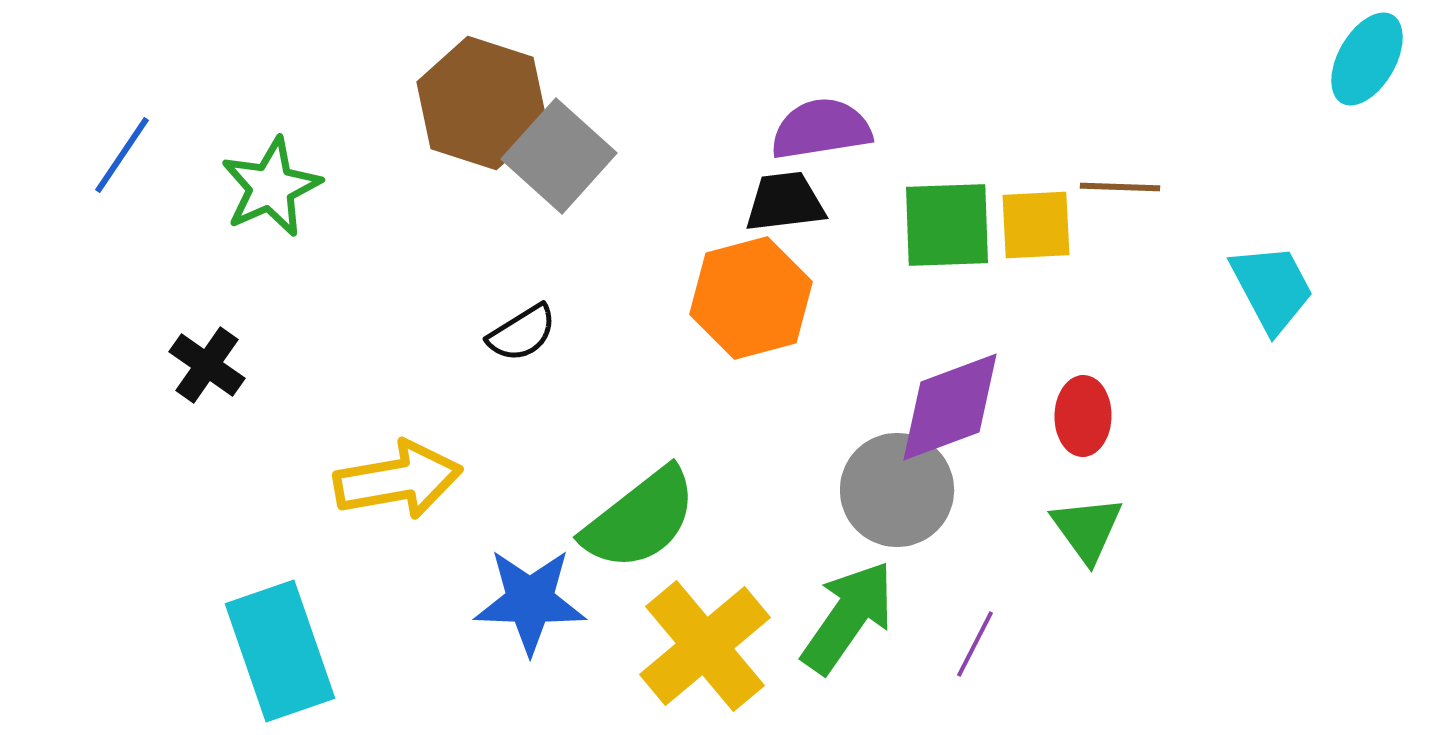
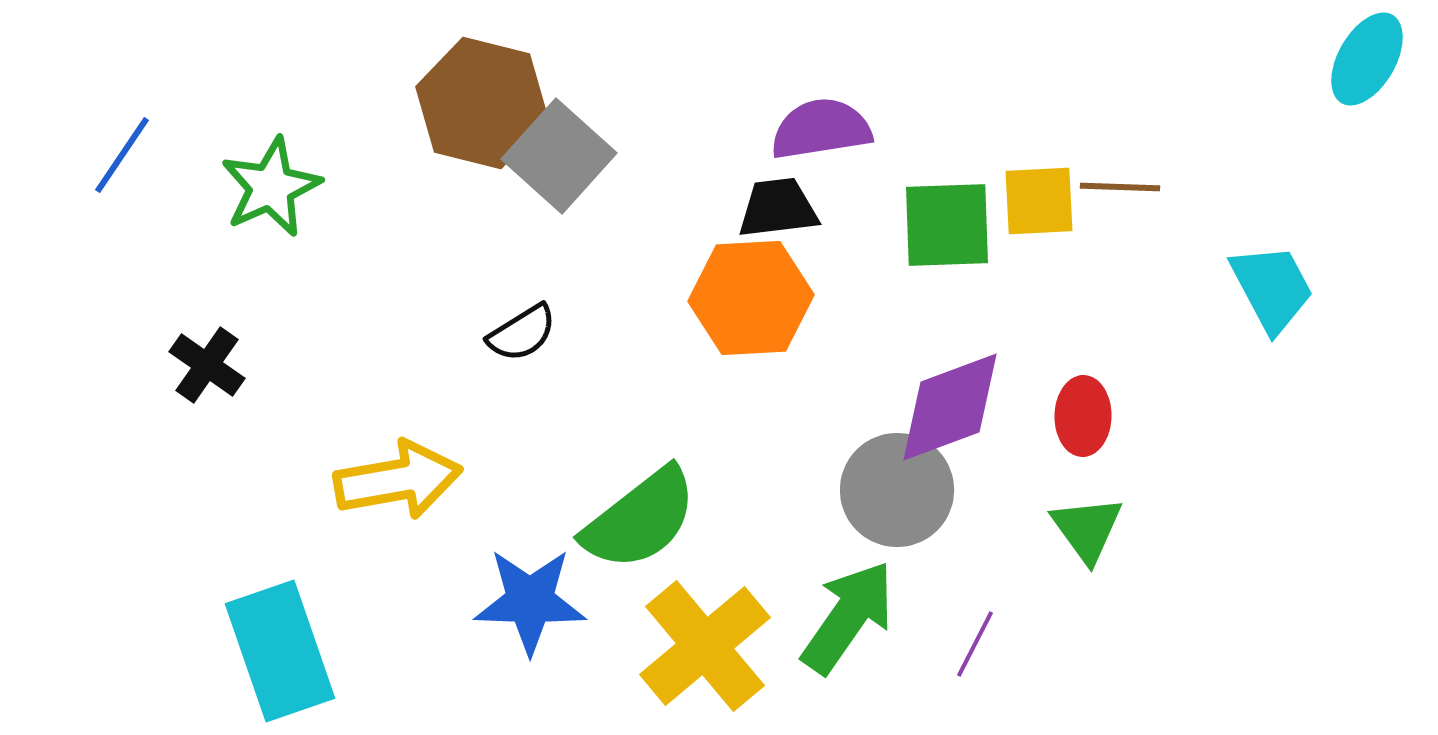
brown hexagon: rotated 4 degrees counterclockwise
black trapezoid: moved 7 px left, 6 px down
yellow square: moved 3 px right, 24 px up
orange hexagon: rotated 12 degrees clockwise
